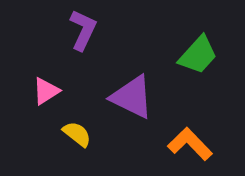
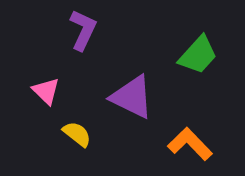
pink triangle: rotated 44 degrees counterclockwise
